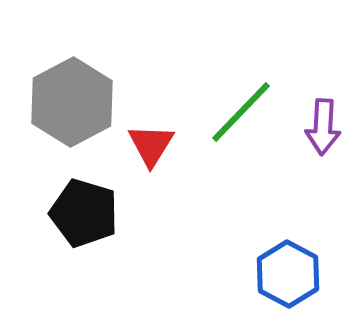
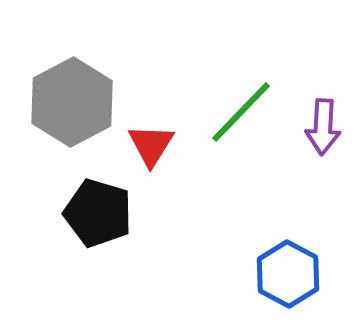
black pentagon: moved 14 px right
